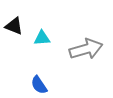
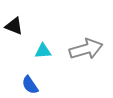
cyan triangle: moved 1 px right, 13 px down
blue semicircle: moved 9 px left
